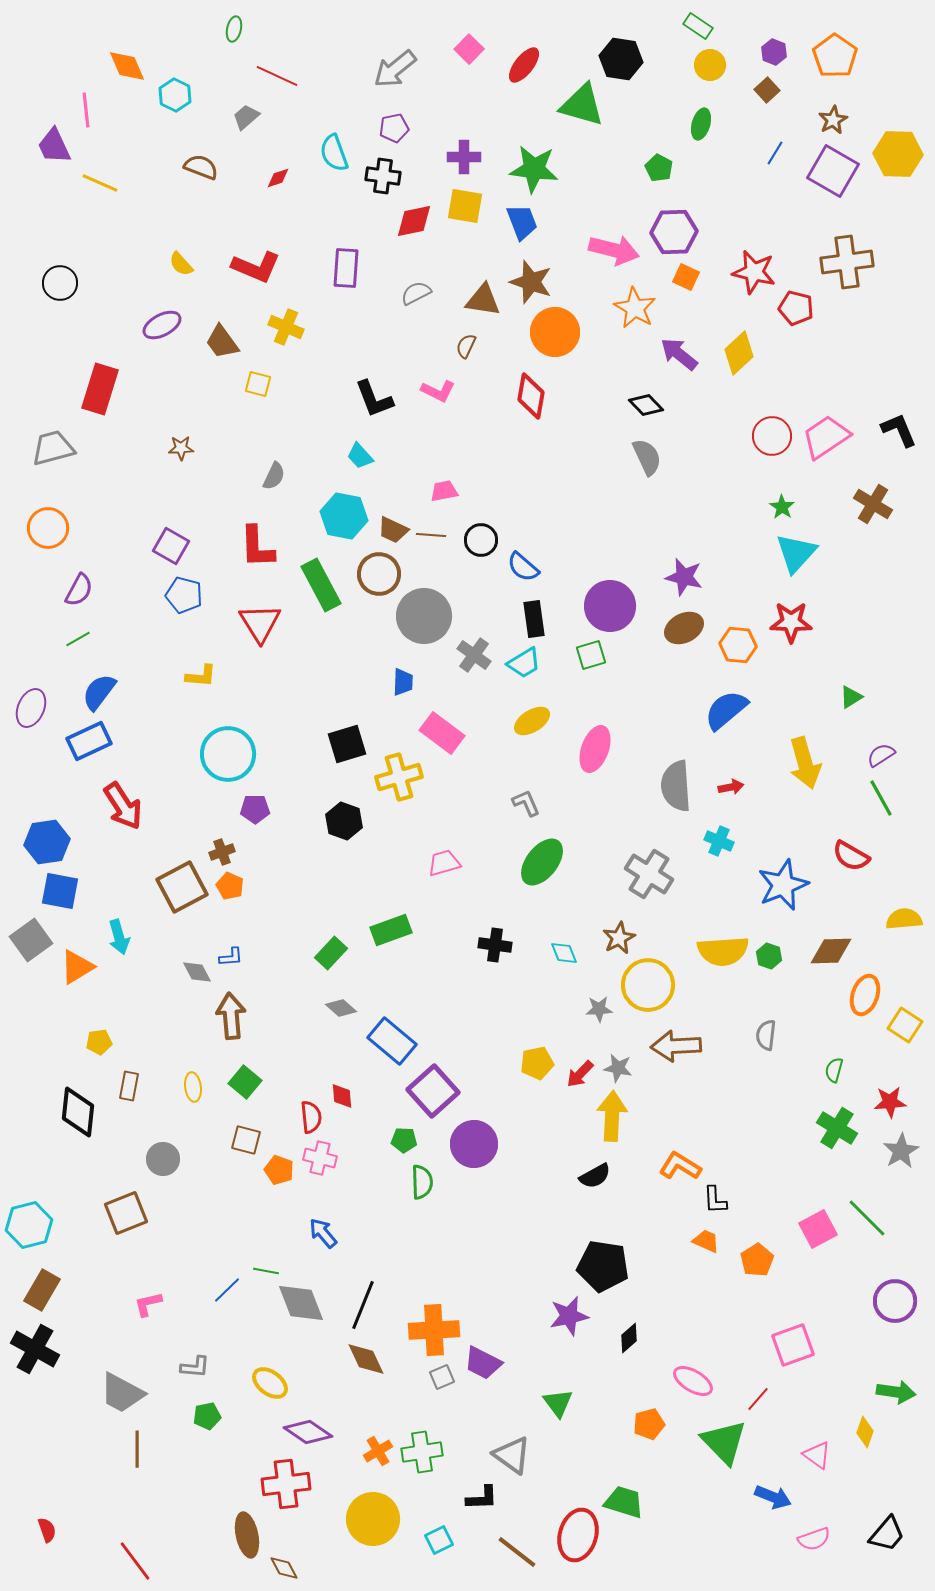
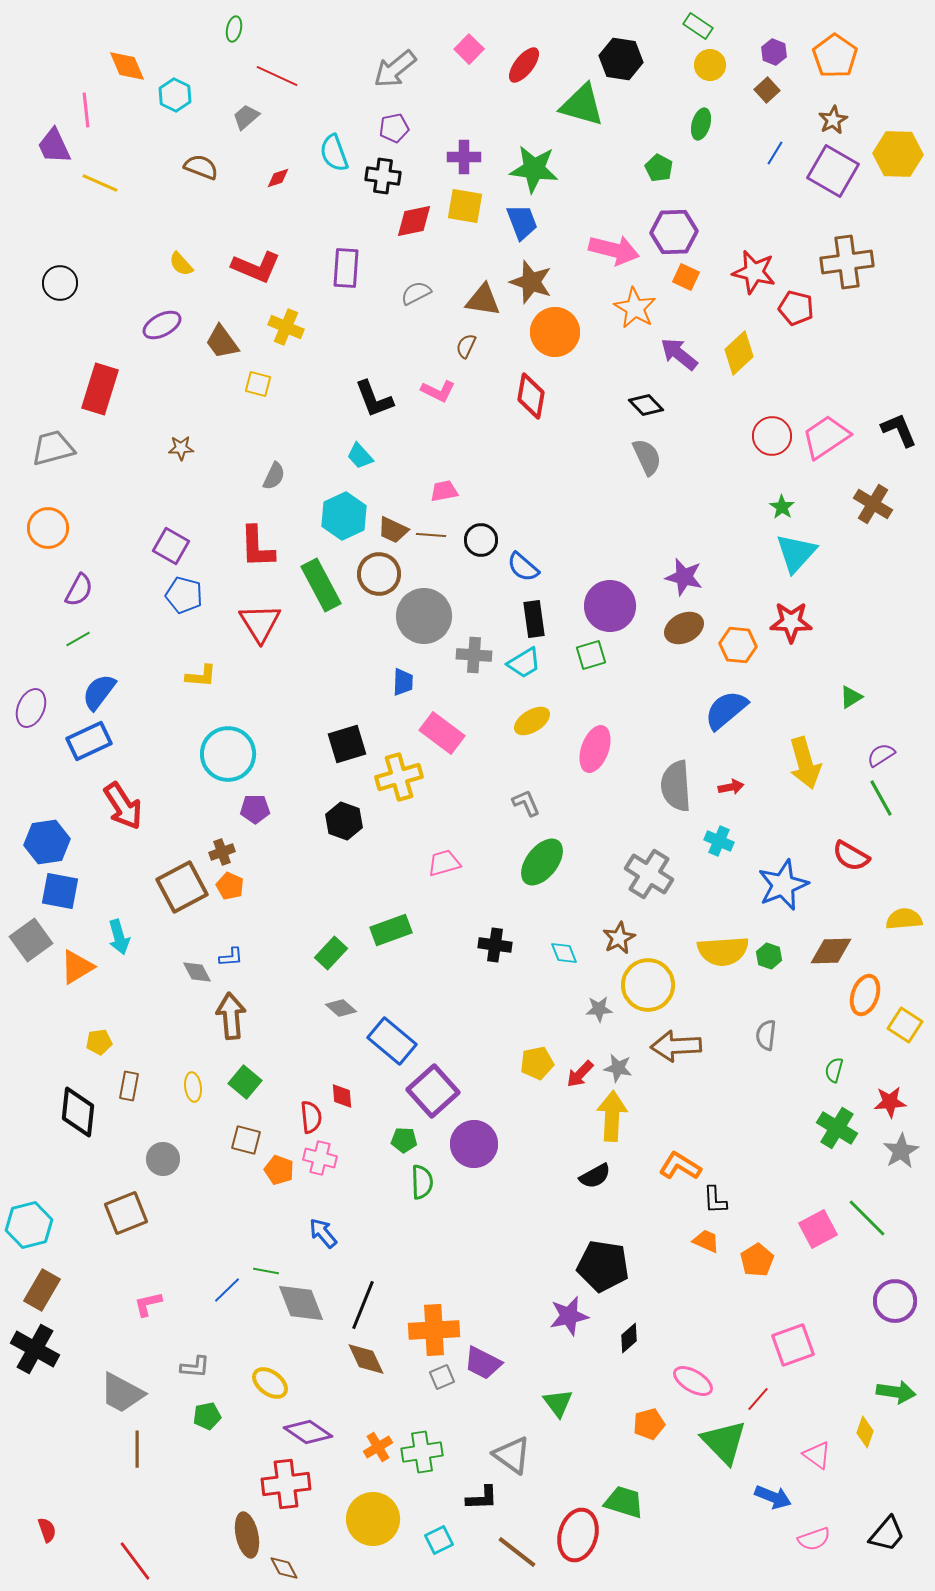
cyan hexagon at (344, 516): rotated 24 degrees clockwise
gray cross at (474, 655): rotated 32 degrees counterclockwise
orange cross at (378, 1451): moved 4 px up
